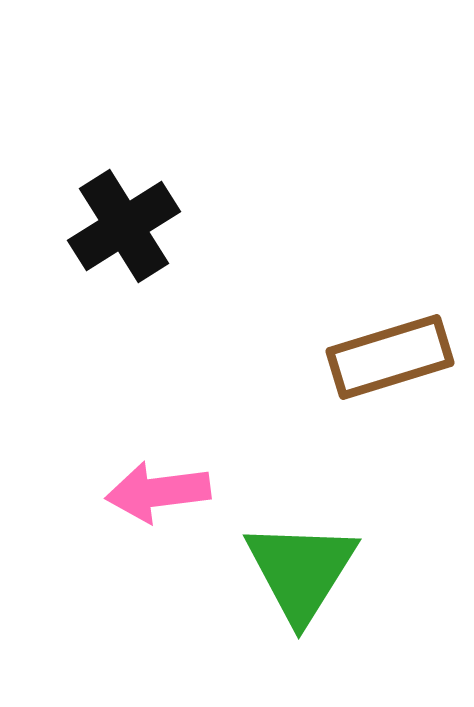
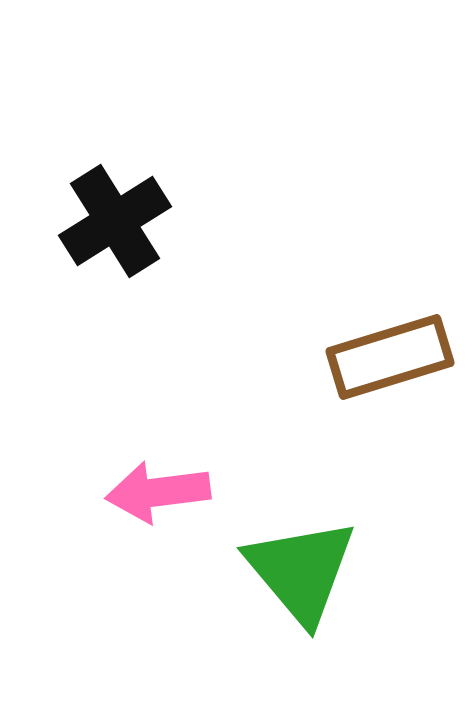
black cross: moved 9 px left, 5 px up
green triangle: rotated 12 degrees counterclockwise
